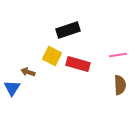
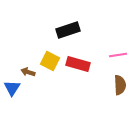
yellow square: moved 2 px left, 5 px down
